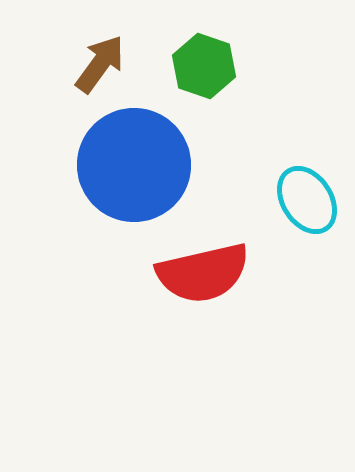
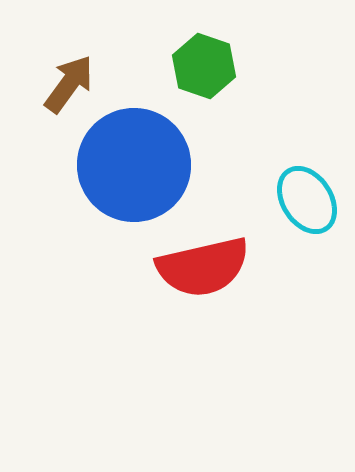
brown arrow: moved 31 px left, 20 px down
red semicircle: moved 6 px up
